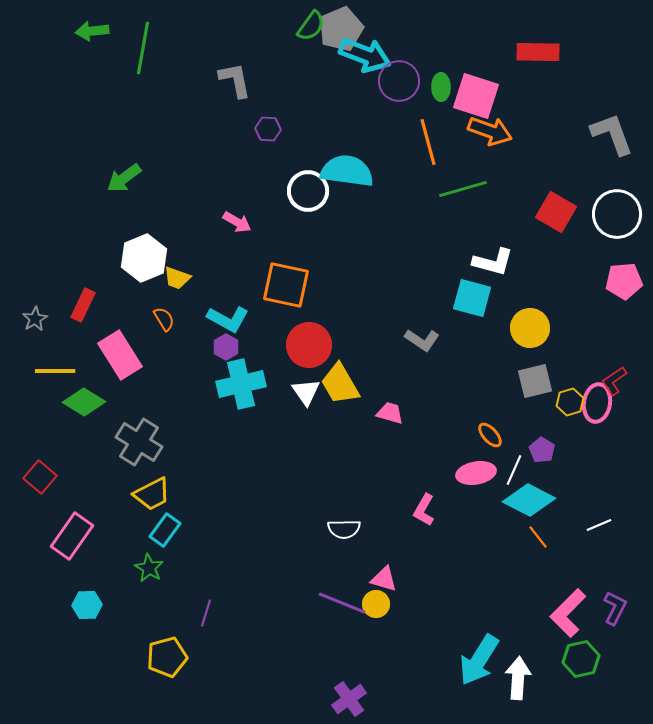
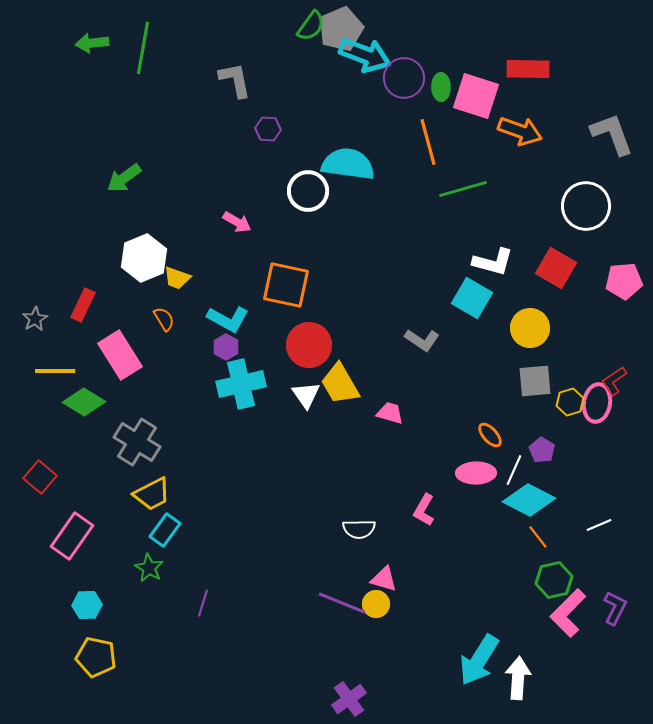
green arrow at (92, 31): moved 12 px down
red rectangle at (538, 52): moved 10 px left, 17 px down
purple circle at (399, 81): moved 5 px right, 3 px up
orange arrow at (490, 131): moved 30 px right
cyan semicircle at (347, 171): moved 1 px right, 7 px up
red square at (556, 212): moved 56 px down
white circle at (617, 214): moved 31 px left, 8 px up
cyan square at (472, 298): rotated 15 degrees clockwise
gray square at (535, 381): rotated 9 degrees clockwise
white triangle at (306, 392): moved 3 px down
gray cross at (139, 442): moved 2 px left
pink ellipse at (476, 473): rotated 9 degrees clockwise
white semicircle at (344, 529): moved 15 px right
purple line at (206, 613): moved 3 px left, 10 px up
yellow pentagon at (167, 657): moved 71 px left; rotated 27 degrees clockwise
green hexagon at (581, 659): moved 27 px left, 79 px up
